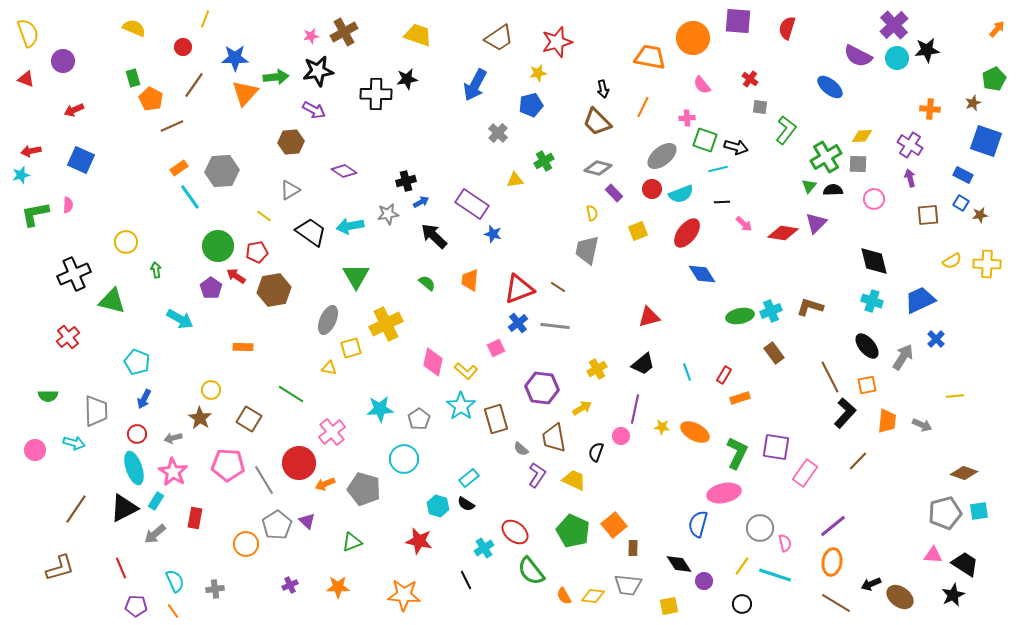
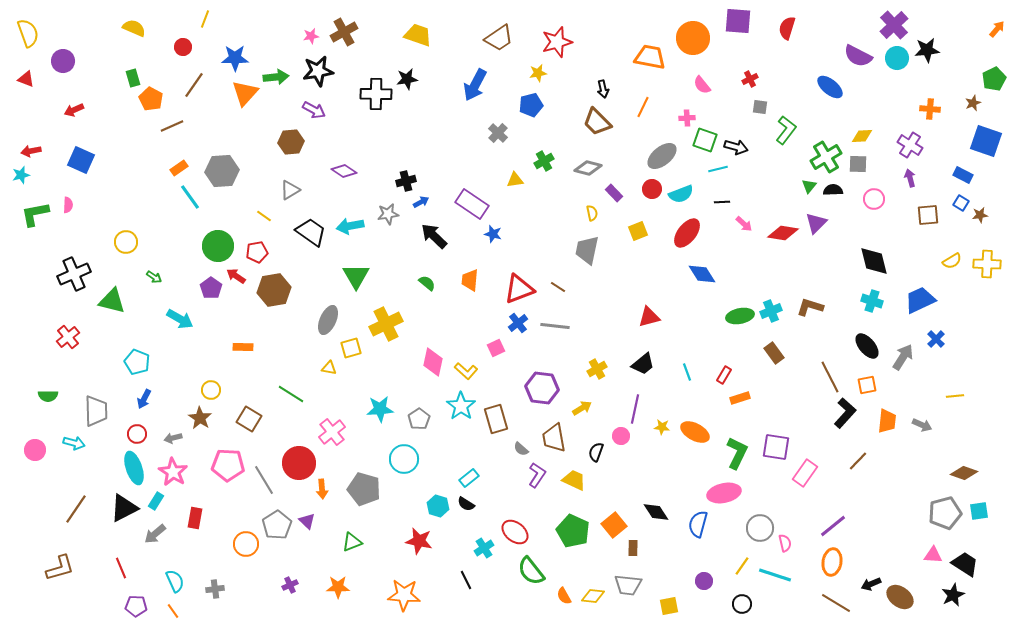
red cross at (750, 79): rotated 28 degrees clockwise
gray diamond at (598, 168): moved 10 px left
green arrow at (156, 270): moved 2 px left, 7 px down; rotated 133 degrees clockwise
orange arrow at (325, 484): moved 3 px left, 5 px down; rotated 72 degrees counterclockwise
black diamond at (679, 564): moved 23 px left, 52 px up
